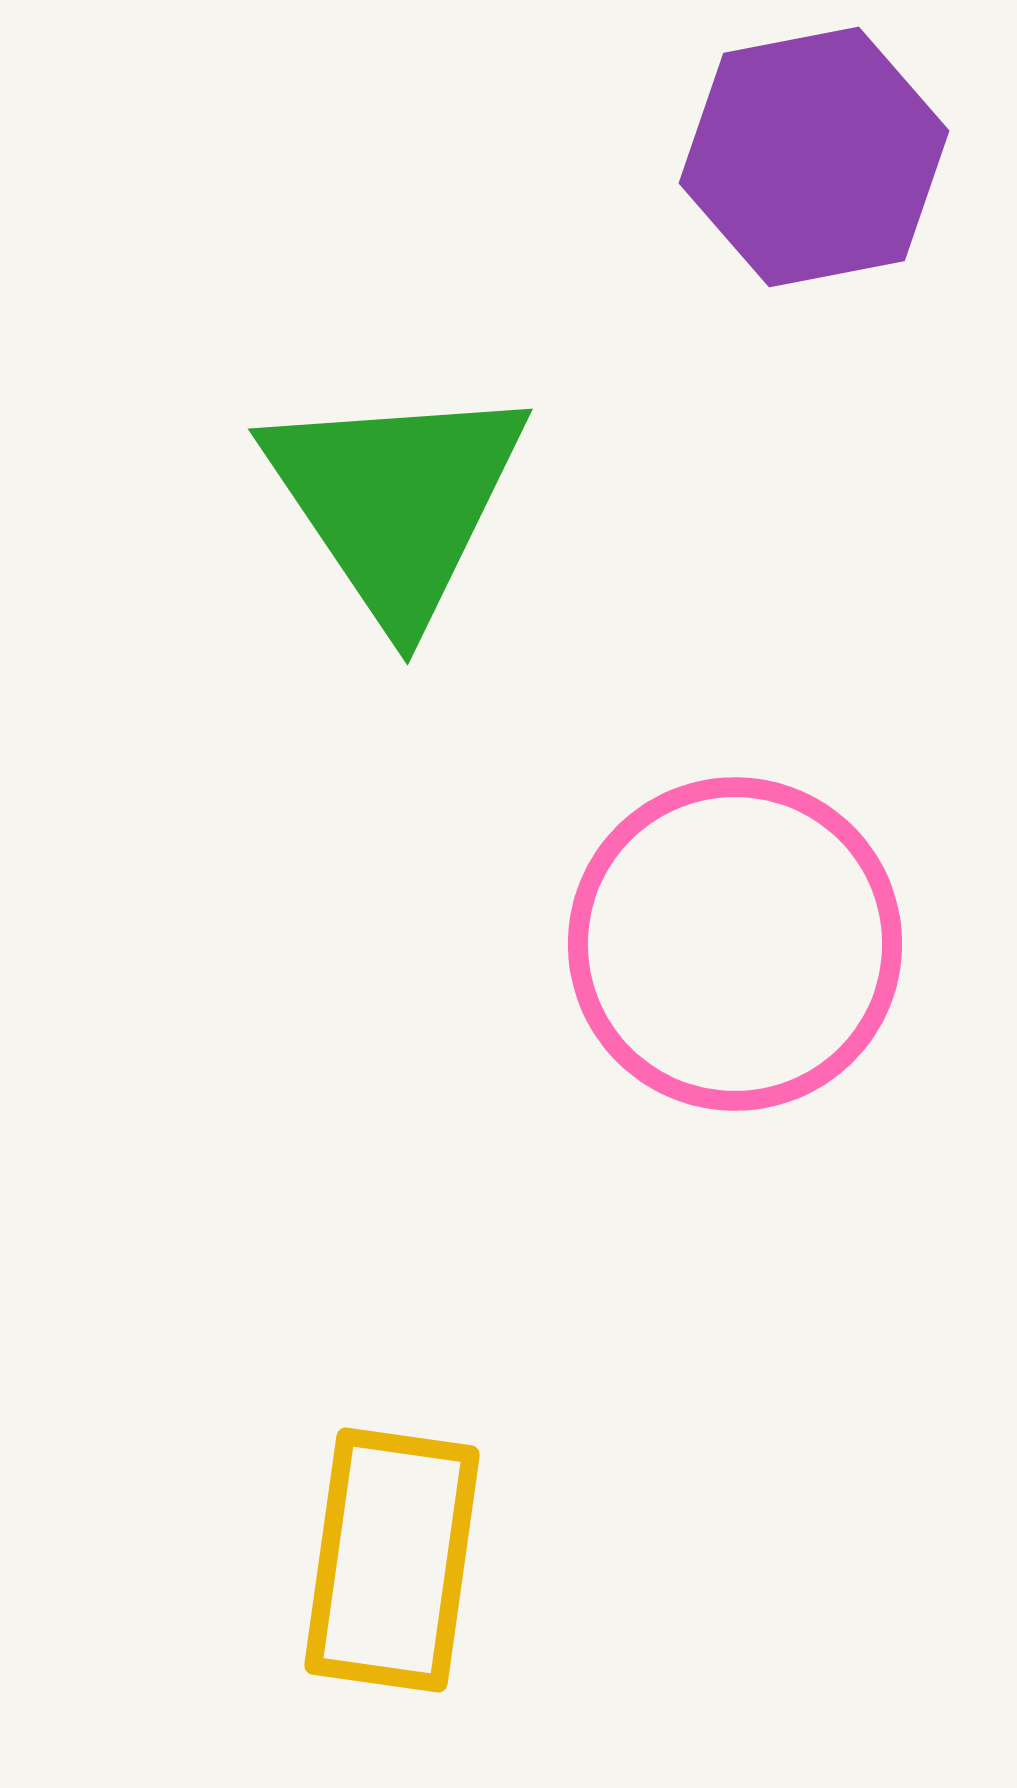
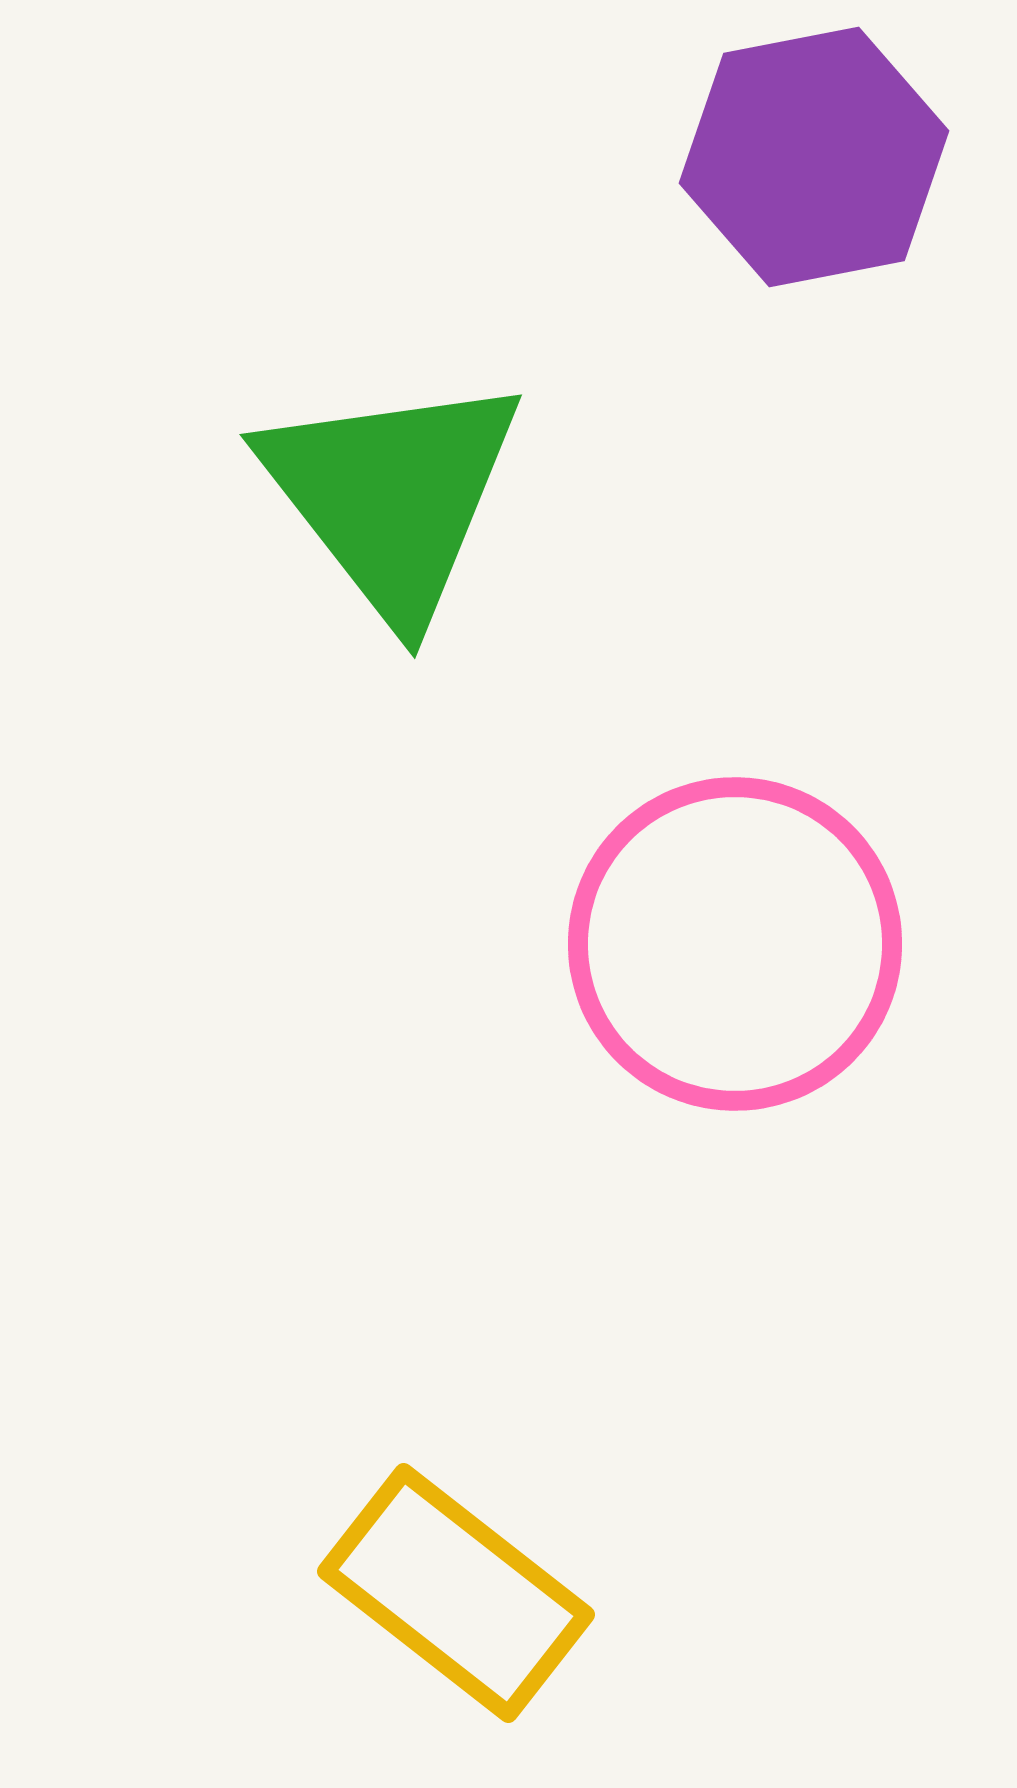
green triangle: moved 4 px left, 5 px up; rotated 4 degrees counterclockwise
yellow rectangle: moved 64 px right, 33 px down; rotated 60 degrees counterclockwise
